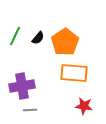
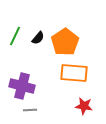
purple cross: rotated 25 degrees clockwise
